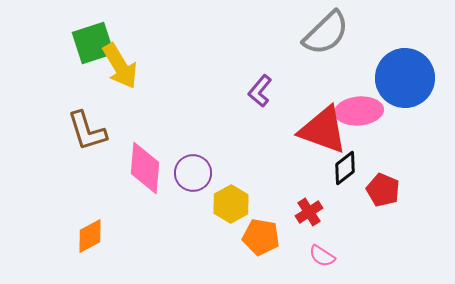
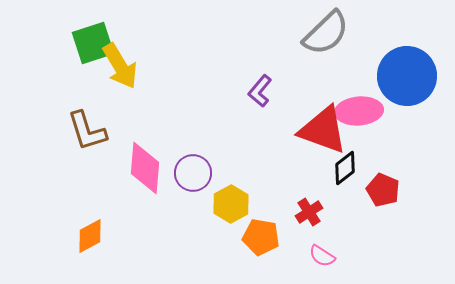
blue circle: moved 2 px right, 2 px up
